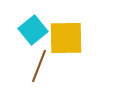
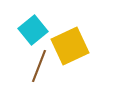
yellow square: moved 4 px right, 8 px down; rotated 24 degrees counterclockwise
